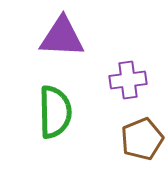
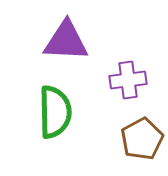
purple triangle: moved 4 px right, 4 px down
brown pentagon: rotated 6 degrees counterclockwise
